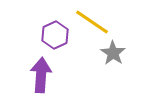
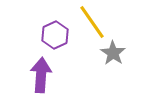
yellow line: rotated 21 degrees clockwise
